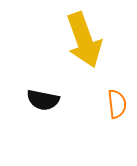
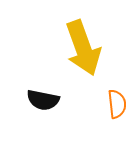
yellow arrow: moved 1 px left, 8 px down
